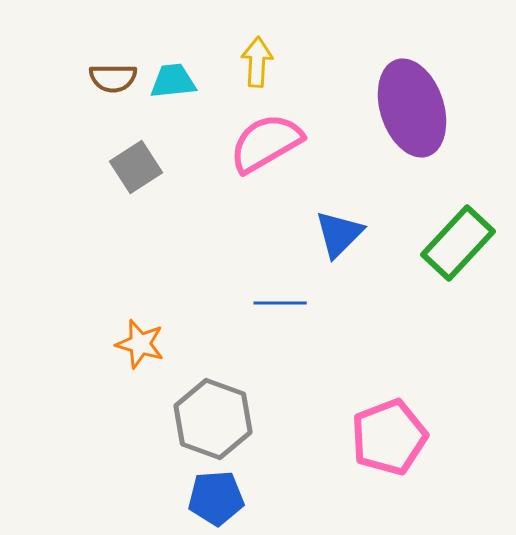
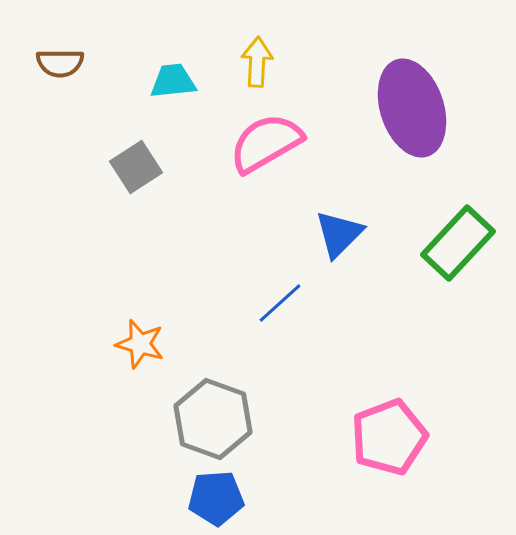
brown semicircle: moved 53 px left, 15 px up
blue line: rotated 42 degrees counterclockwise
